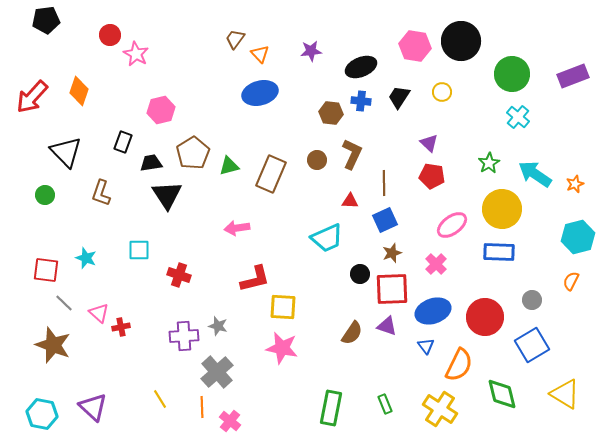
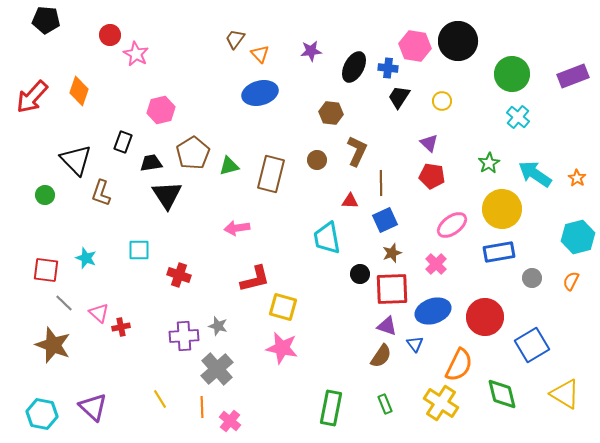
black pentagon at (46, 20): rotated 12 degrees clockwise
black circle at (461, 41): moved 3 px left
black ellipse at (361, 67): moved 7 px left; rotated 40 degrees counterclockwise
yellow circle at (442, 92): moved 9 px down
blue cross at (361, 101): moved 27 px right, 33 px up
black triangle at (66, 152): moved 10 px right, 8 px down
brown L-shape at (352, 154): moved 5 px right, 3 px up
brown rectangle at (271, 174): rotated 9 degrees counterclockwise
brown line at (384, 183): moved 3 px left
orange star at (575, 184): moved 2 px right, 6 px up; rotated 18 degrees counterclockwise
cyan trapezoid at (327, 238): rotated 104 degrees clockwise
blue rectangle at (499, 252): rotated 12 degrees counterclockwise
gray circle at (532, 300): moved 22 px up
yellow square at (283, 307): rotated 12 degrees clockwise
brown semicircle at (352, 333): moved 29 px right, 23 px down
blue triangle at (426, 346): moved 11 px left, 2 px up
gray cross at (217, 372): moved 3 px up
yellow cross at (440, 409): moved 1 px right, 6 px up
